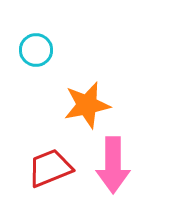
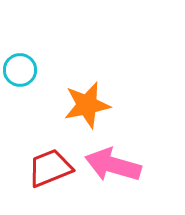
cyan circle: moved 16 px left, 20 px down
pink arrow: rotated 106 degrees clockwise
